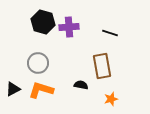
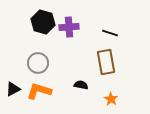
brown rectangle: moved 4 px right, 4 px up
orange L-shape: moved 2 px left, 1 px down
orange star: rotated 24 degrees counterclockwise
